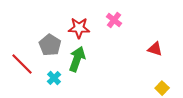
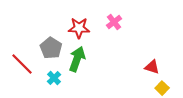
pink cross: moved 2 px down; rotated 14 degrees clockwise
gray pentagon: moved 1 px right, 3 px down
red triangle: moved 3 px left, 18 px down
